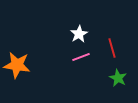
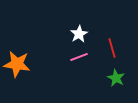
pink line: moved 2 px left
orange star: moved 1 px up
green star: moved 2 px left
